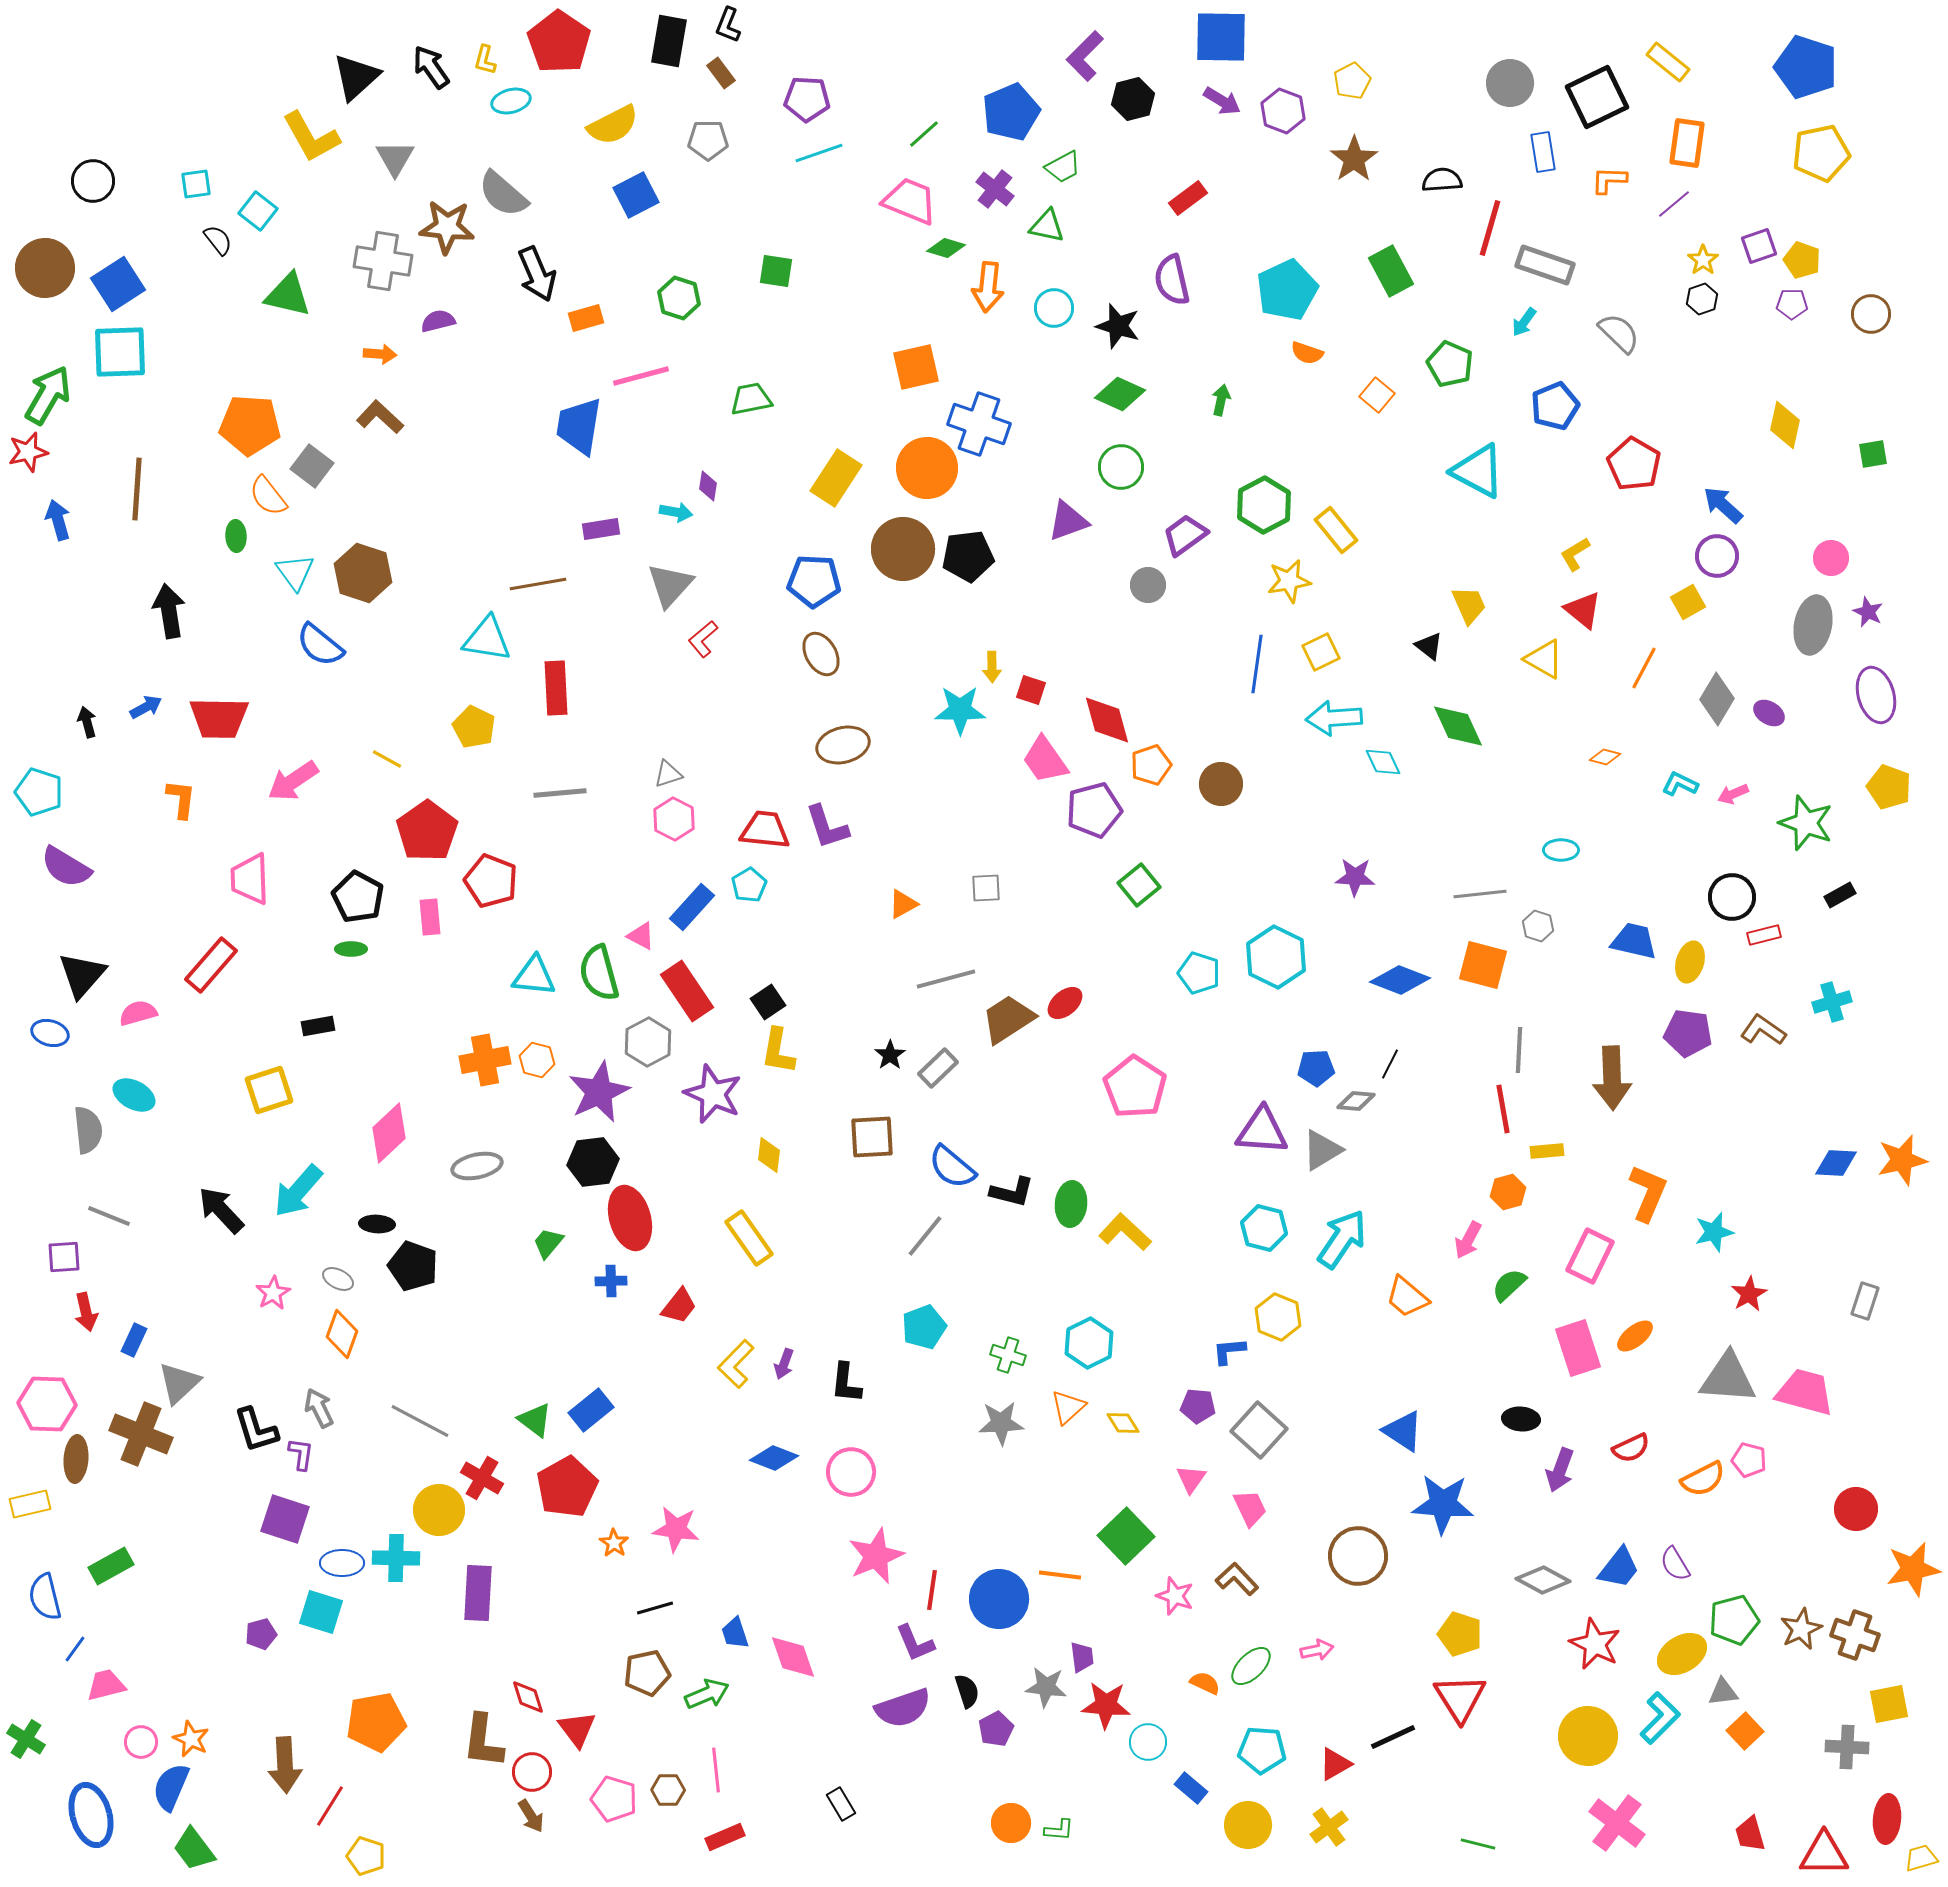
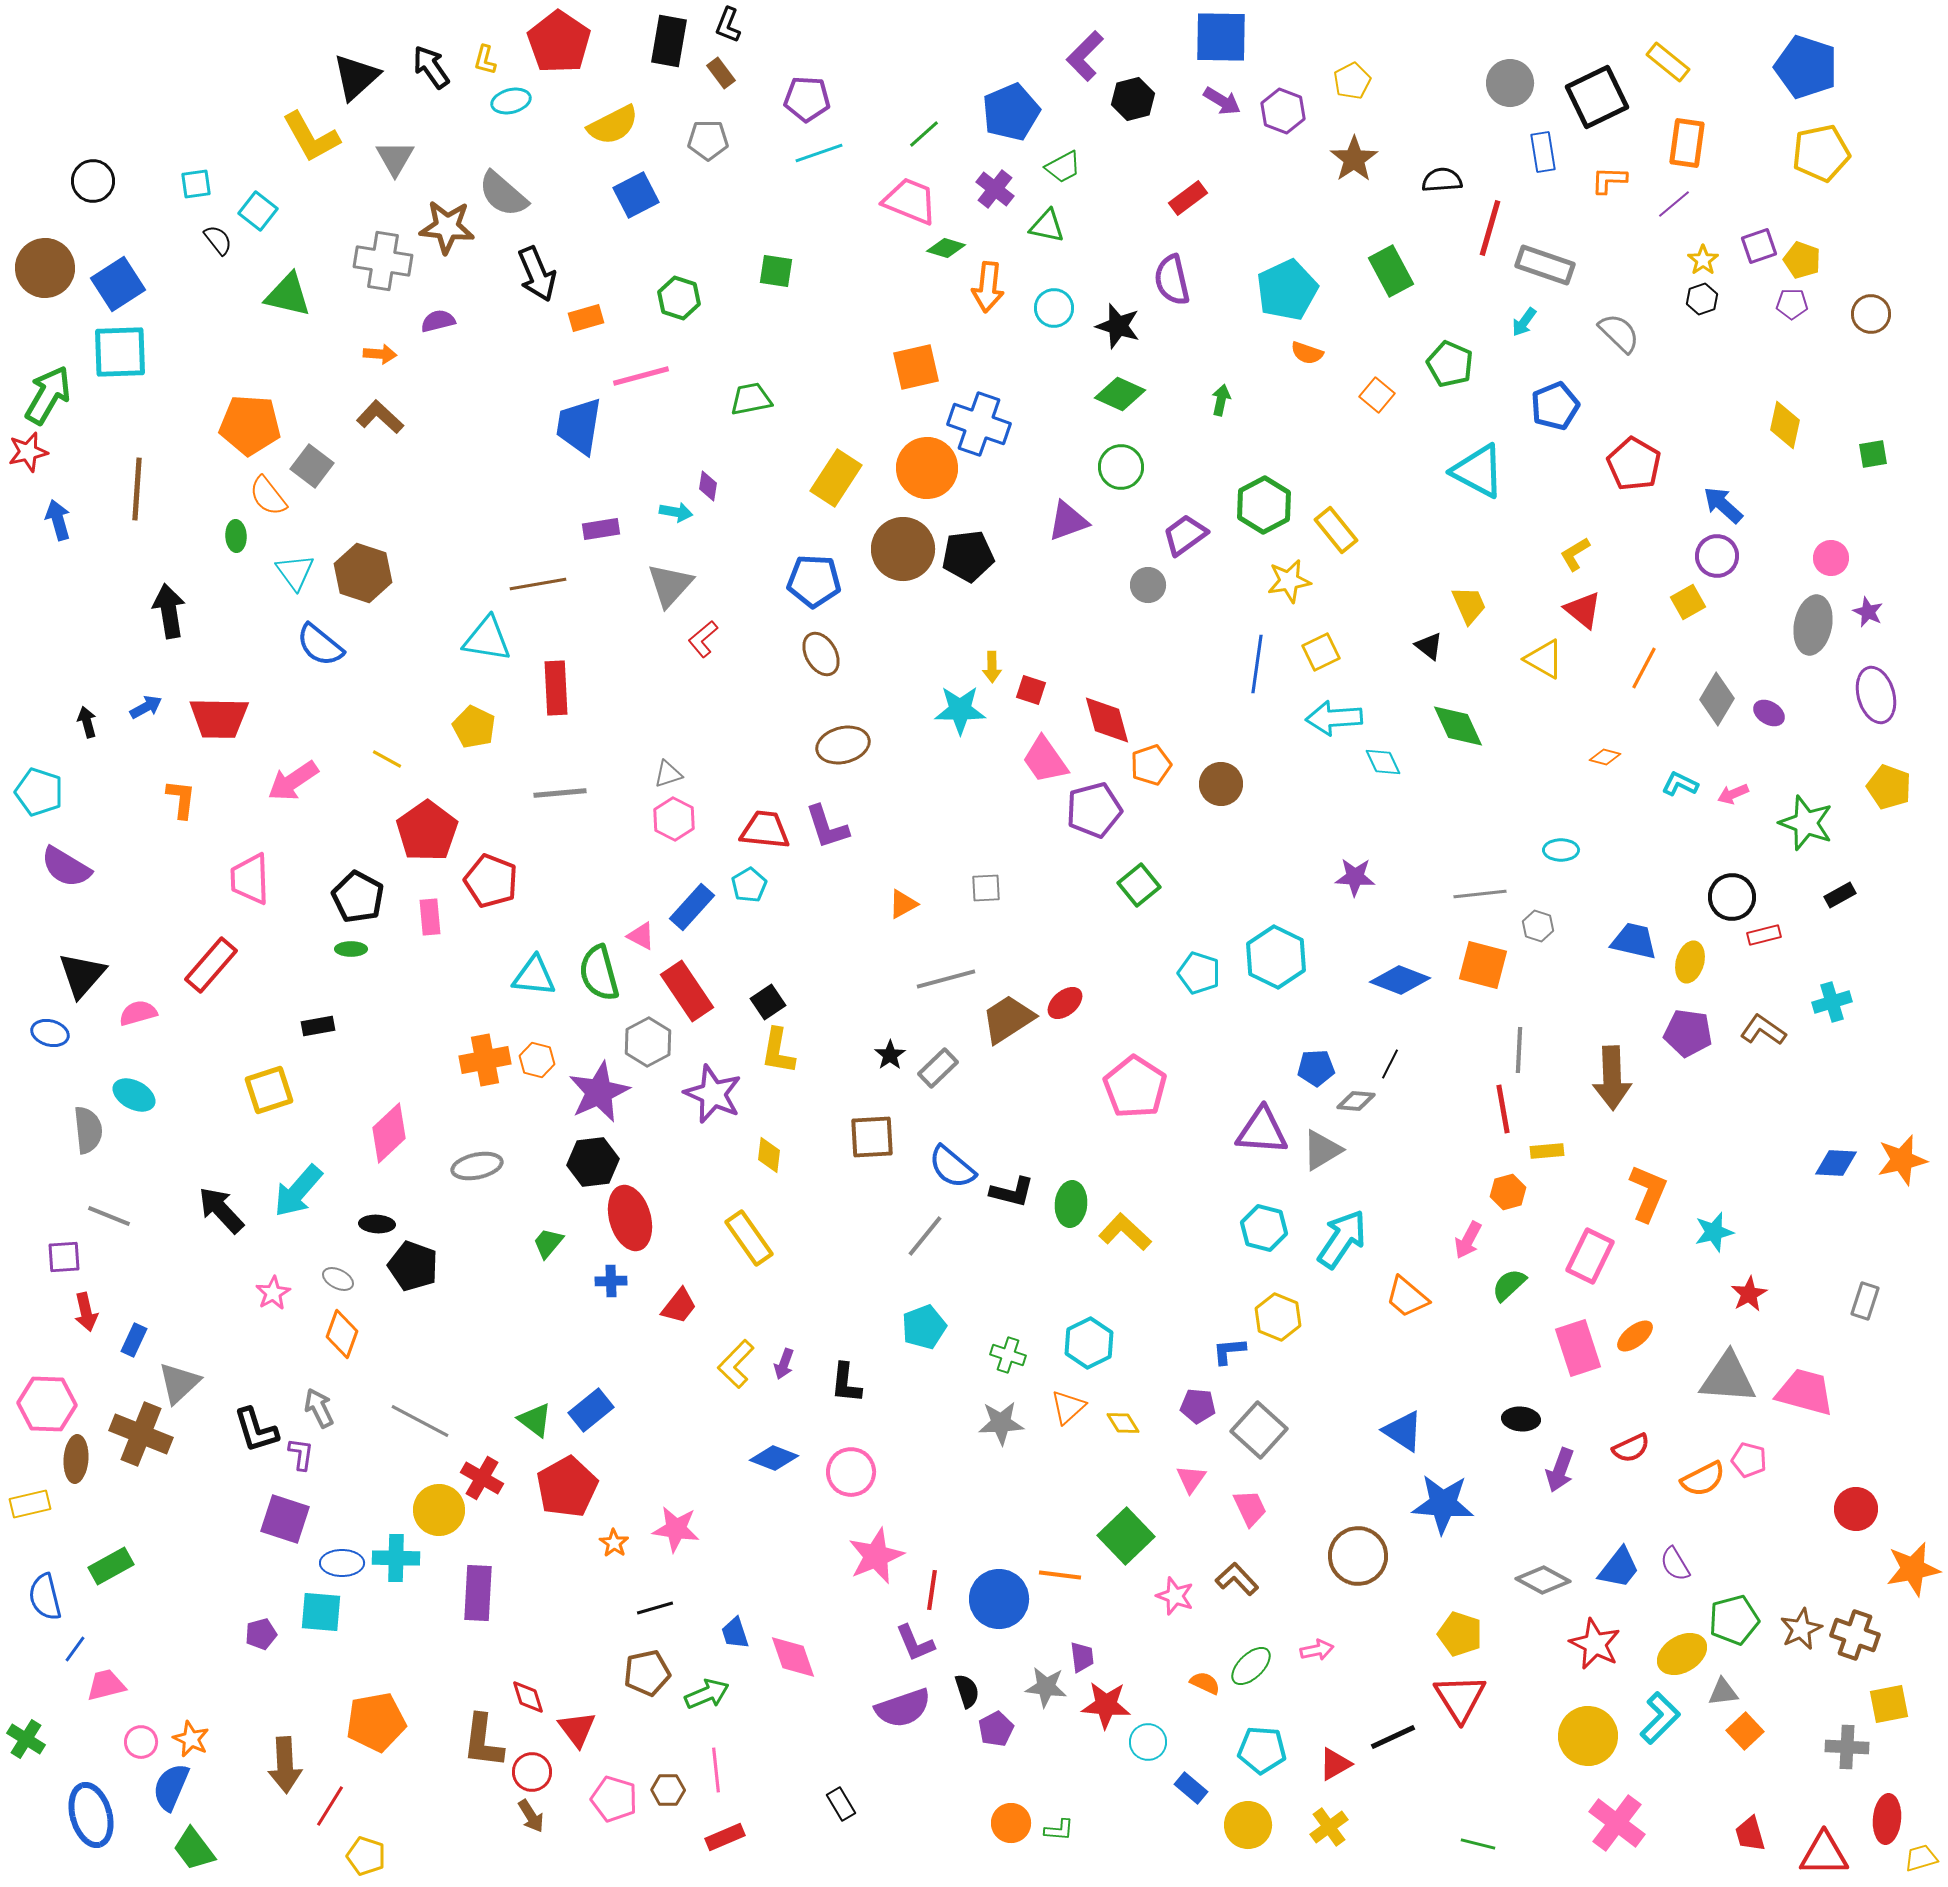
cyan square at (321, 1612): rotated 12 degrees counterclockwise
